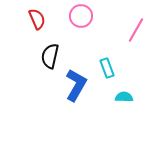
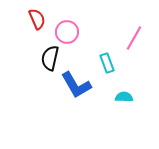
pink circle: moved 14 px left, 16 px down
pink line: moved 2 px left, 8 px down
black semicircle: moved 2 px down
cyan rectangle: moved 5 px up
blue L-shape: rotated 120 degrees clockwise
